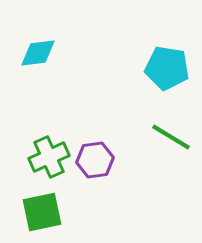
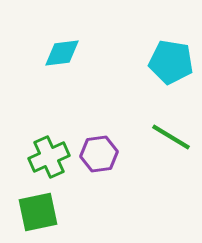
cyan diamond: moved 24 px right
cyan pentagon: moved 4 px right, 6 px up
purple hexagon: moved 4 px right, 6 px up
green square: moved 4 px left
